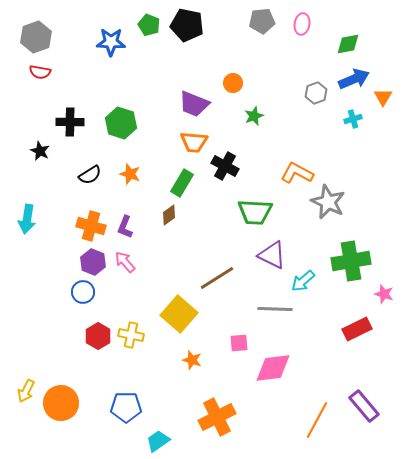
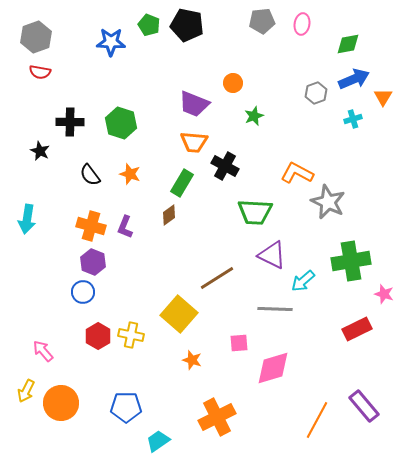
black semicircle at (90, 175): rotated 85 degrees clockwise
pink arrow at (125, 262): moved 82 px left, 89 px down
pink diamond at (273, 368): rotated 9 degrees counterclockwise
